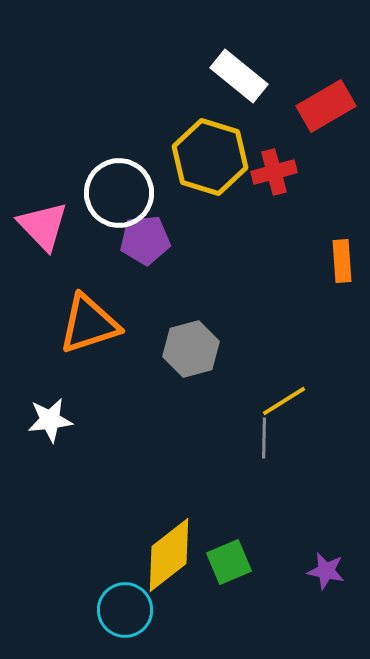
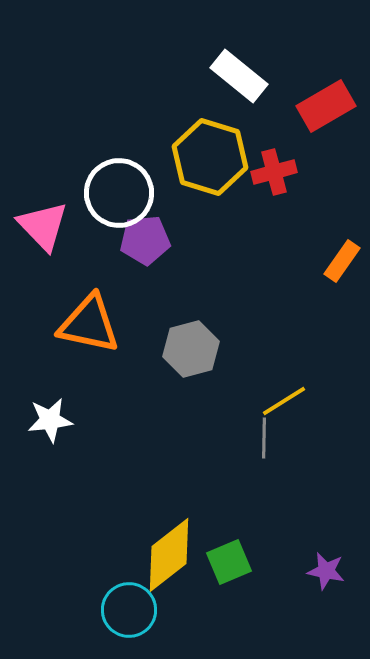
orange rectangle: rotated 39 degrees clockwise
orange triangle: rotated 30 degrees clockwise
cyan circle: moved 4 px right
